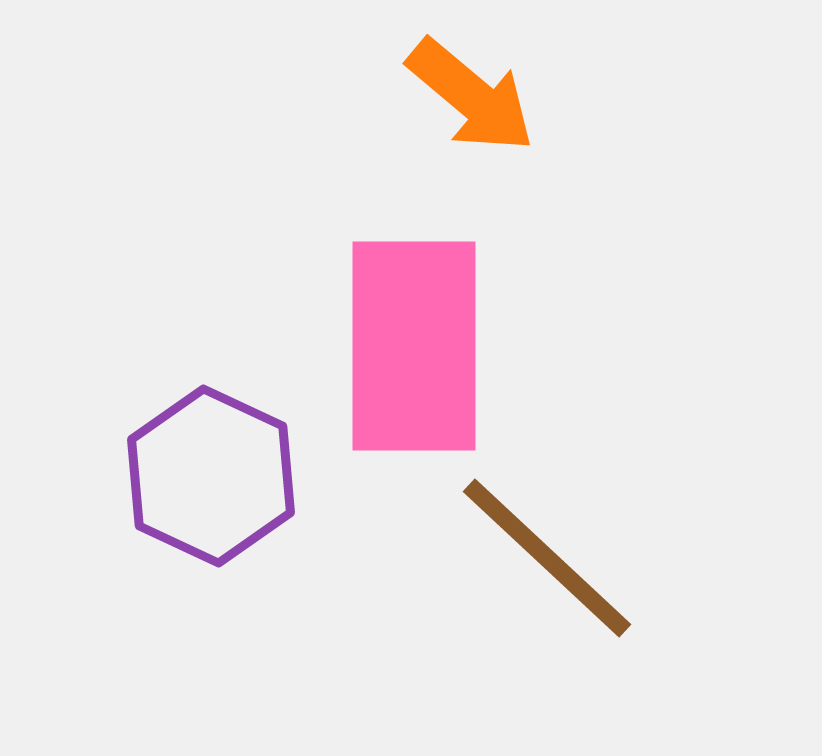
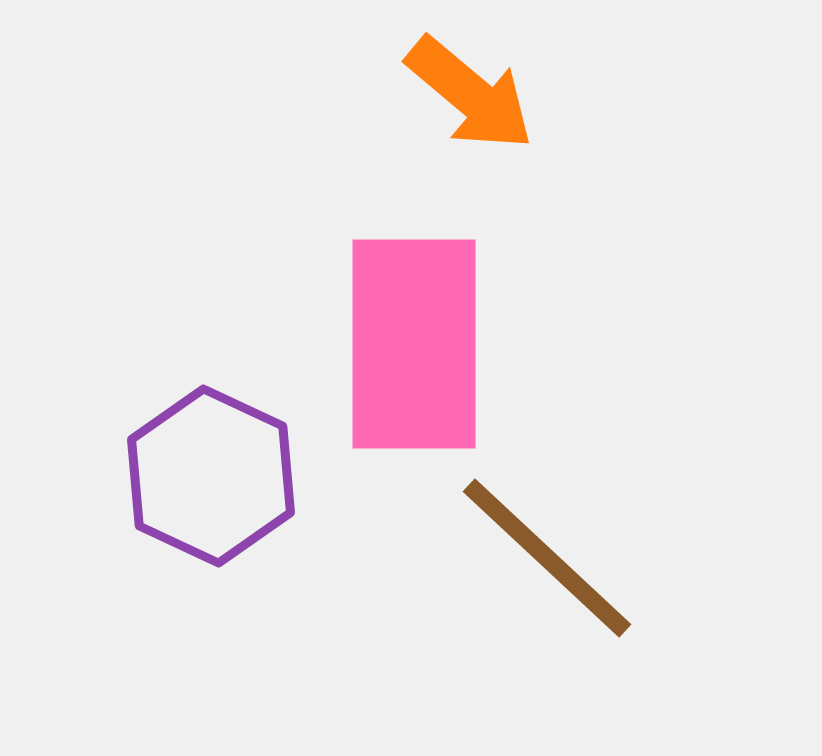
orange arrow: moved 1 px left, 2 px up
pink rectangle: moved 2 px up
